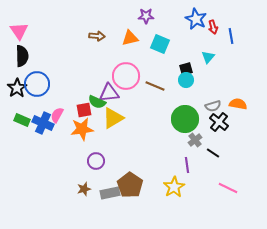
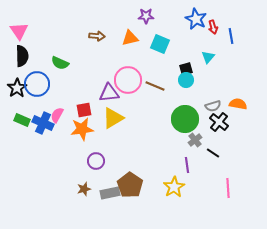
pink circle: moved 2 px right, 4 px down
green semicircle: moved 37 px left, 39 px up
pink line: rotated 60 degrees clockwise
